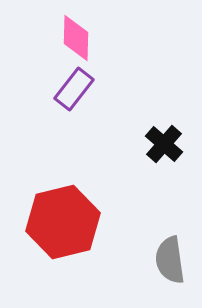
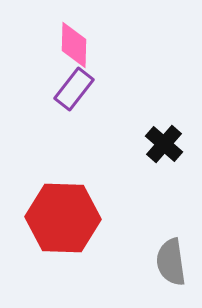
pink diamond: moved 2 px left, 7 px down
red hexagon: moved 4 px up; rotated 16 degrees clockwise
gray semicircle: moved 1 px right, 2 px down
